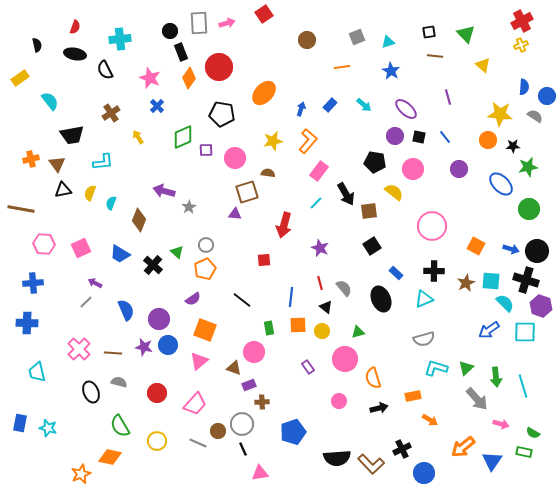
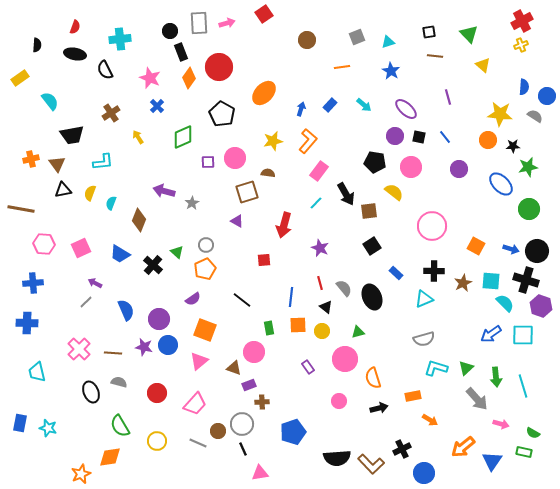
green triangle at (466, 34): moved 3 px right
black semicircle at (37, 45): rotated 16 degrees clockwise
black pentagon at (222, 114): rotated 20 degrees clockwise
purple square at (206, 150): moved 2 px right, 12 px down
pink circle at (413, 169): moved 2 px left, 2 px up
gray star at (189, 207): moved 3 px right, 4 px up
purple triangle at (235, 214): moved 2 px right, 7 px down; rotated 24 degrees clockwise
brown star at (466, 283): moved 3 px left
black ellipse at (381, 299): moved 9 px left, 2 px up
blue arrow at (489, 330): moved 2 px right, 4 px down
cyan square at (525, 332): moved 2 px left, 3 px down
orange diamond at (110, 457): rotated 20 degrees counterclockwise
